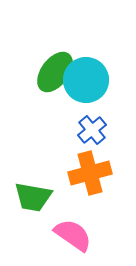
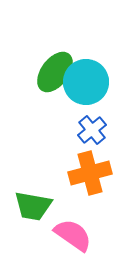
cyan circle: moved 2 px down
green trapezoid: moved 9 px down
